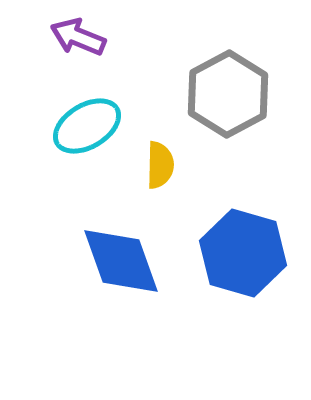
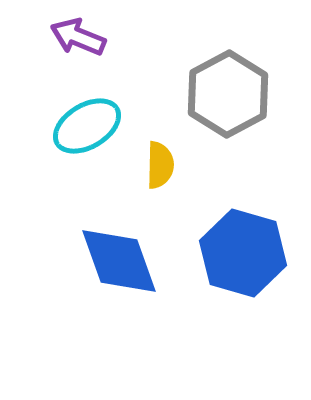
blue diamond: moved 2 px left
